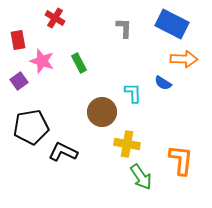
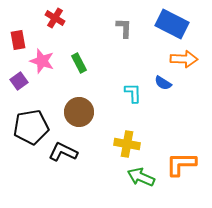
brown circle: moved 23 px left
orange L-shape: moved 4 px down; rotated 96 degrees counterclockwise
green arrow: rotated 148 degrees clockwise
